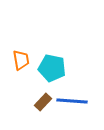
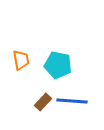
cyan pentagon: moved 6 px right, 3 px up
